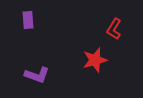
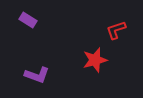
purple rectangle: rotated 54 degrees counterclockwise
red L-shape: moved 2 px right, 1 px down; rotated 40 degrees clockwise
